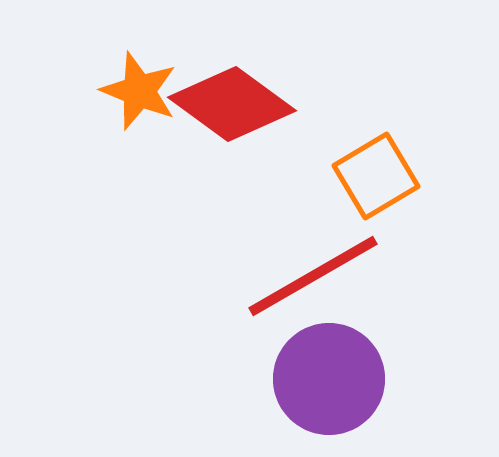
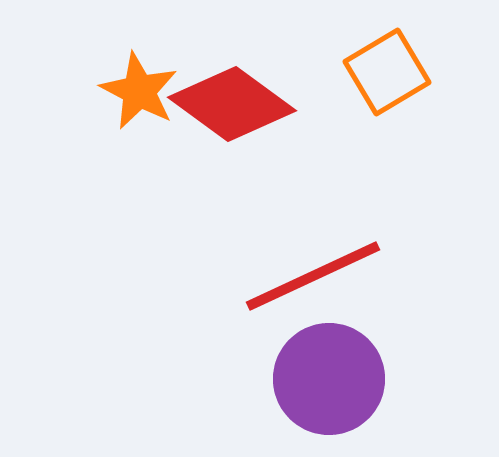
orange star: rotated 6 degrees clockwise
orange square: moved 11 px right, 104 px up
red line: rotated 5 degrees clockwise
